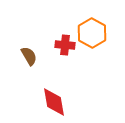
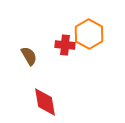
orange hexagon: moved 3 px left, 1 px down
red diamond: moved 9 px left
